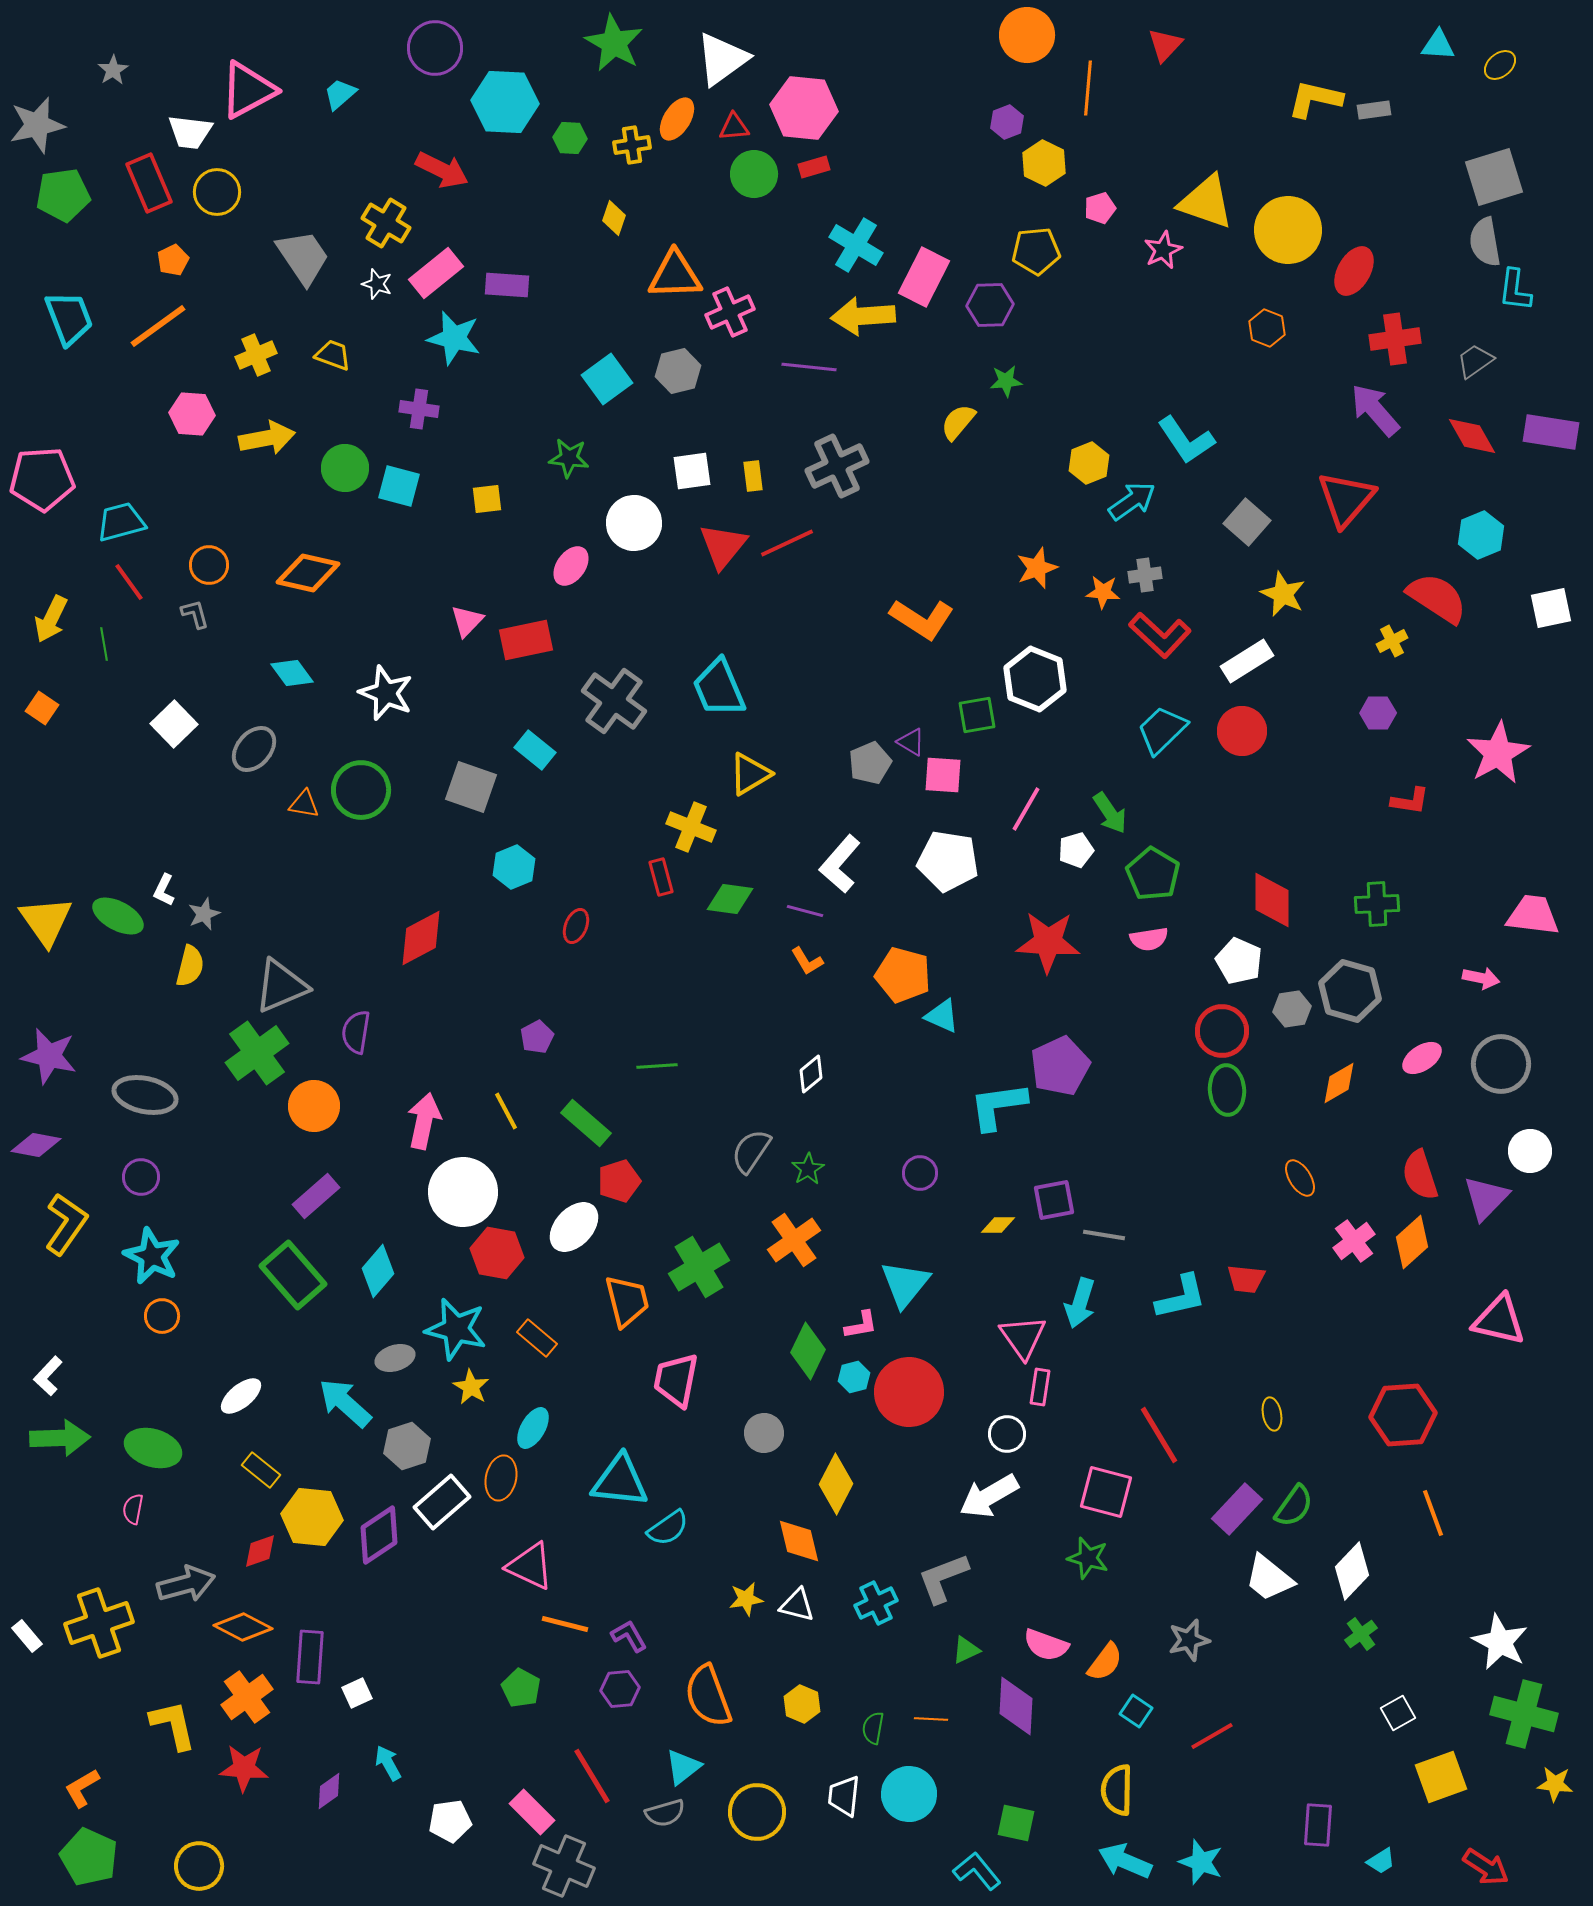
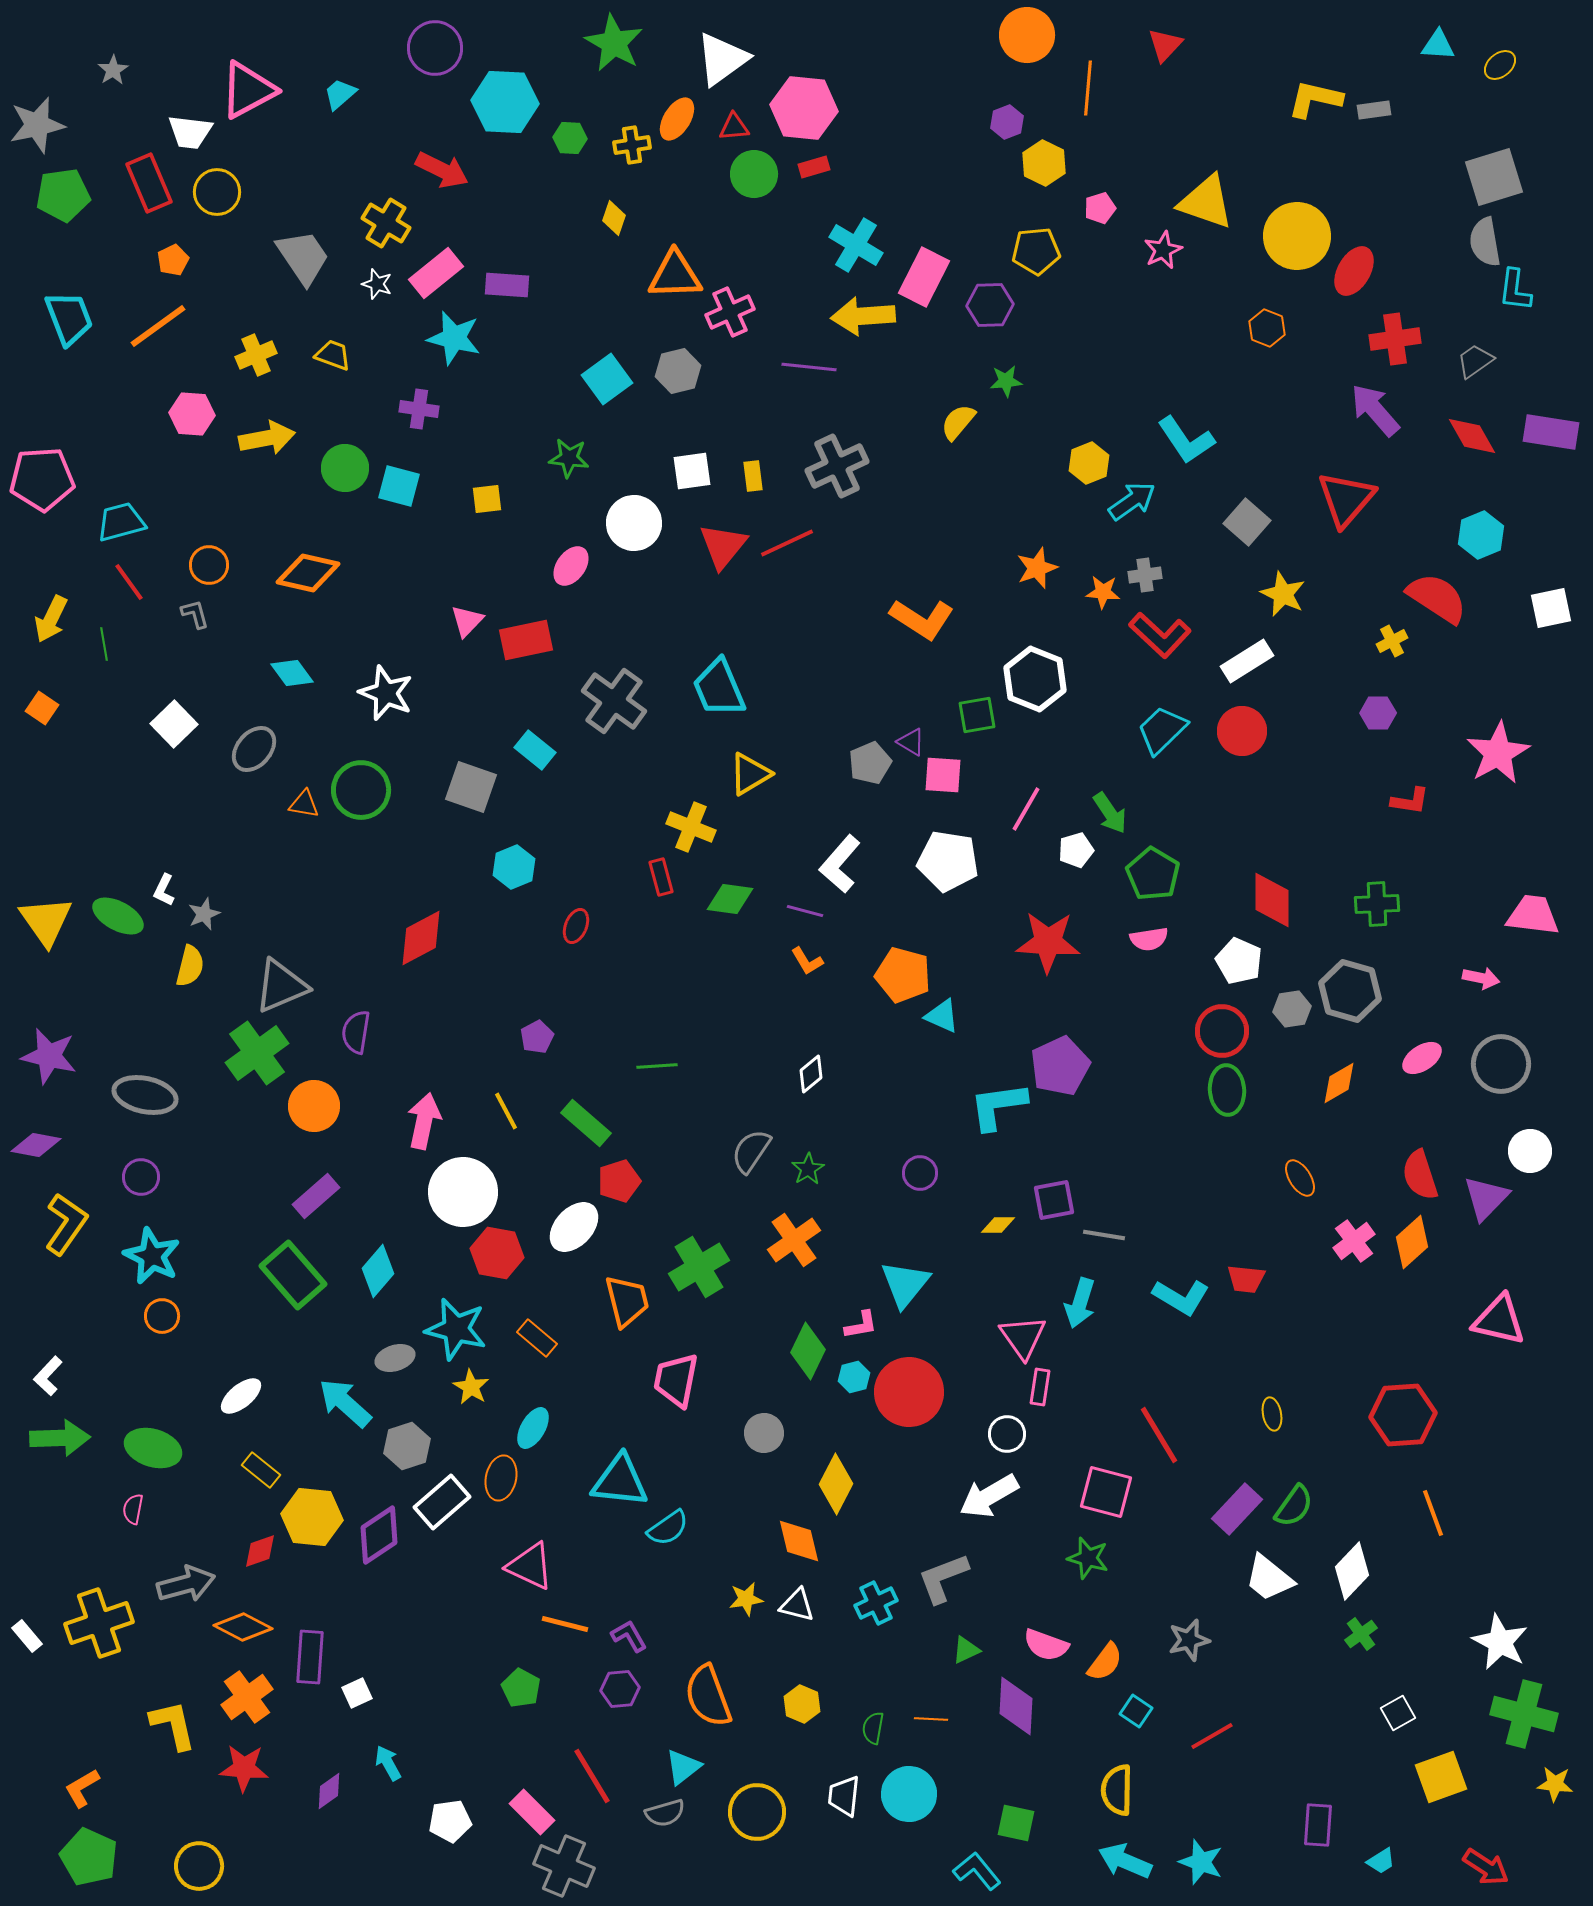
yellow circle at (1288, 230): moved 9 px right, 6 px down
cyan L-shape at (1181, 1297): rotated 44 degrees clockwise
